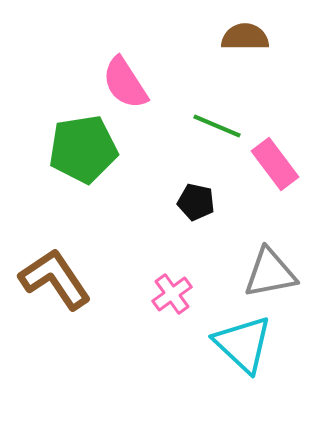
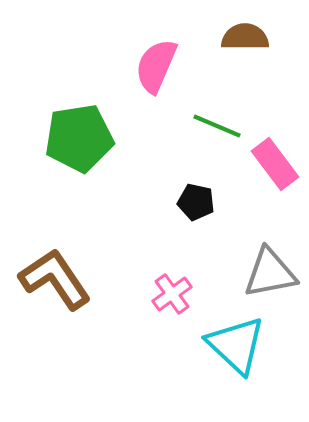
pink semicircle: moved 31 px right, 17 px up; rotated 56 degrees clockwise
green pentagon: moved 4 px left, 11 px up
cyan triangle: moved 7 px left, 1 px down
